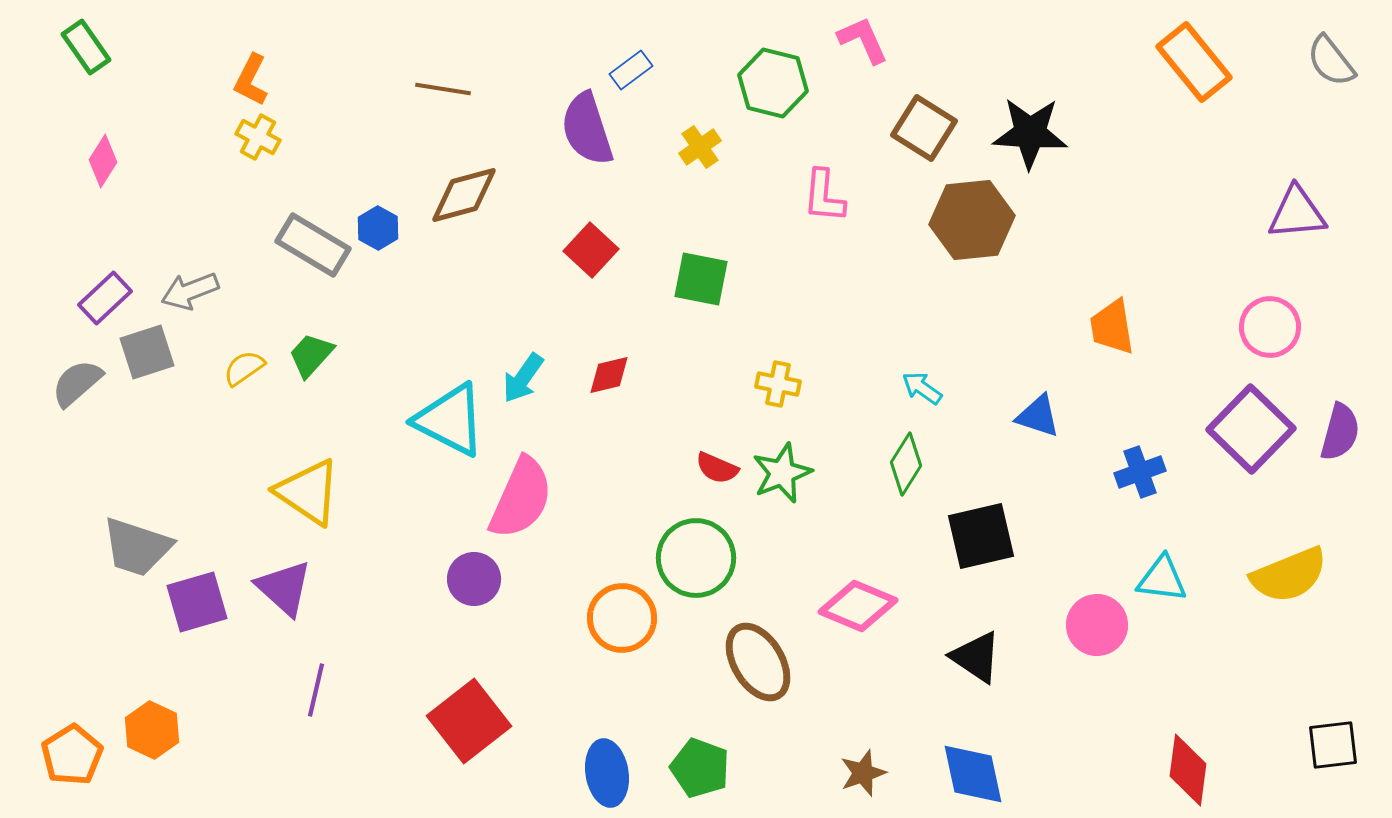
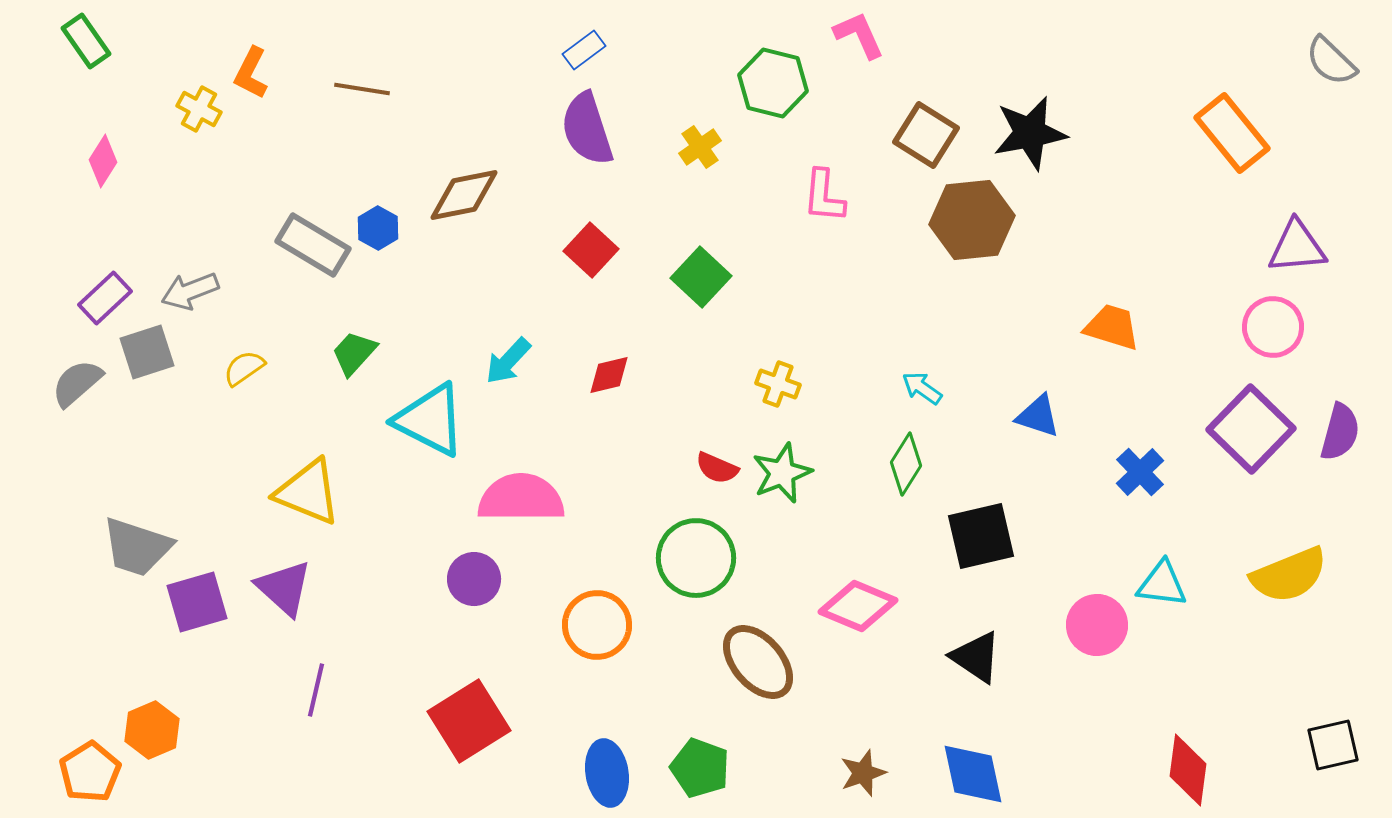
pink L-shape at (863, 40): moved 4 px left, 5 px up
green rectangle at (86, 47): moved 6 px up
gray semicircle at (1331, 61): rotated 8 degrees counterclockwise
orange rectangle at (1194, 62): moved 38 px right, 71 px down
blue rectangle at (631, 70): moved 47 px left, 20 px up
orange L-shape at (251, 80): moved 7 px up
brown line at (443, 89): moved 81 px left
brown square at (924, 128): moved 2 px right, 7 px down
black star at (1030, 133): rotated 14 degrees counterclockwise
yellow cross at (258, 137): moved 59 px left, 28 px up
brown diamond at (464, 195): rotated 4 degrees clockwise
purple triangle at (1297, 213): moved 34 px down
green square at (701, 279): moved 2 px up; rotated 32 degrees clockwise
orange trapezoid at (1112, 327): rotated 116 degrees clockwise
pink circle at (1270, 327): moved 3 px right
green trapezoid at (311, 355): moved 43 px right, 2 px up
cyan arrow at (523, 378): moved 15 px left, 17 px up; rotated 8 degrees clockwise
yellow cross at (778, 384): rotated 9 degrees clockwise
cyan triangle at (450, 420): moved 20 px left
blue cross at (1140, 472): rotated 24 degrees counterclockwise
yellow triangle at (308, 492): rotated 12 degrees counterclockwise
pink semicircle at (521, 498): rotated 114 degrees counterclockwise
cyan triangle at (1162, 579): moved 5 px down
orange circle at (622, 618): moved 25 px left, 7 px down
brown ellipse at (758, 662): rotated 10 degrees counterclockwise
red square at (469, 721): rotated 6 degrees clockwise
orange hexagon at (152, 730): rotated 12 degrees clockwise
black square at (1333, 745): rotated 6 degrees counterclockwise
orange pentagon at (72, 755): moved 18 px right, 17 px down
